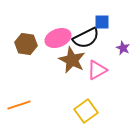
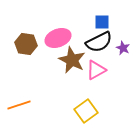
black semicircle: moved 13 px right, 4 px down
pink triangle: moved 1 px left
